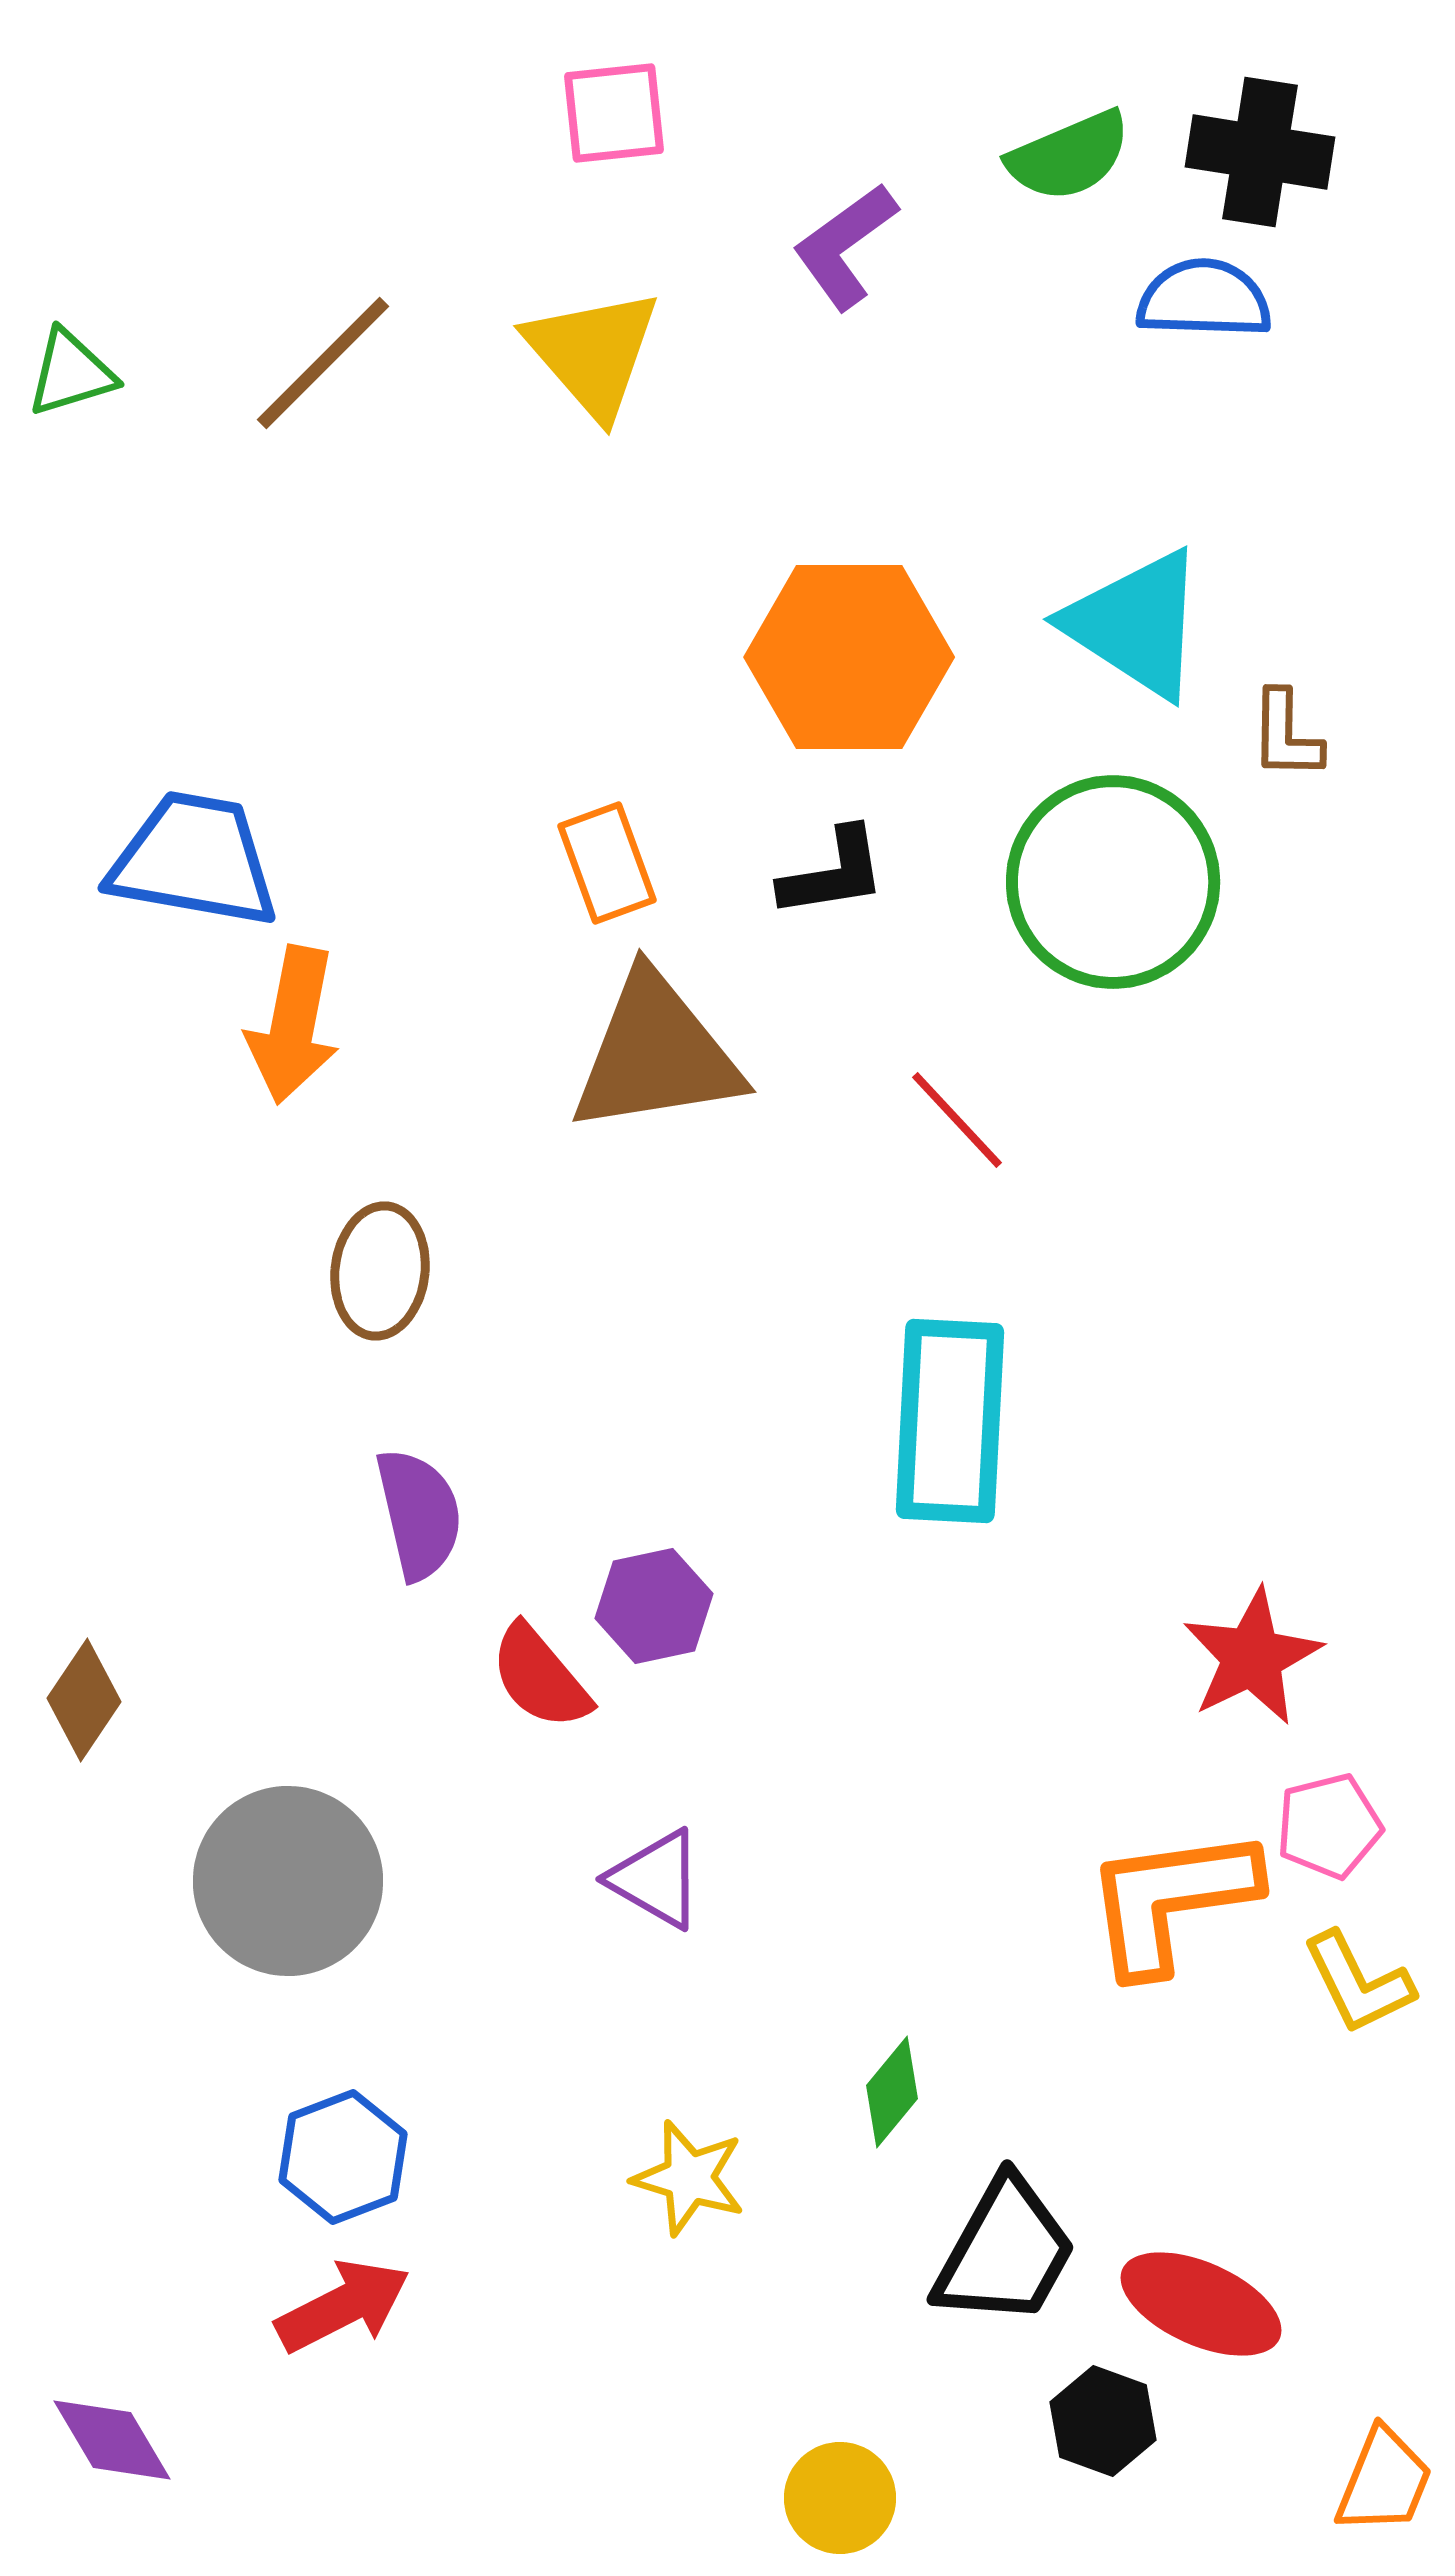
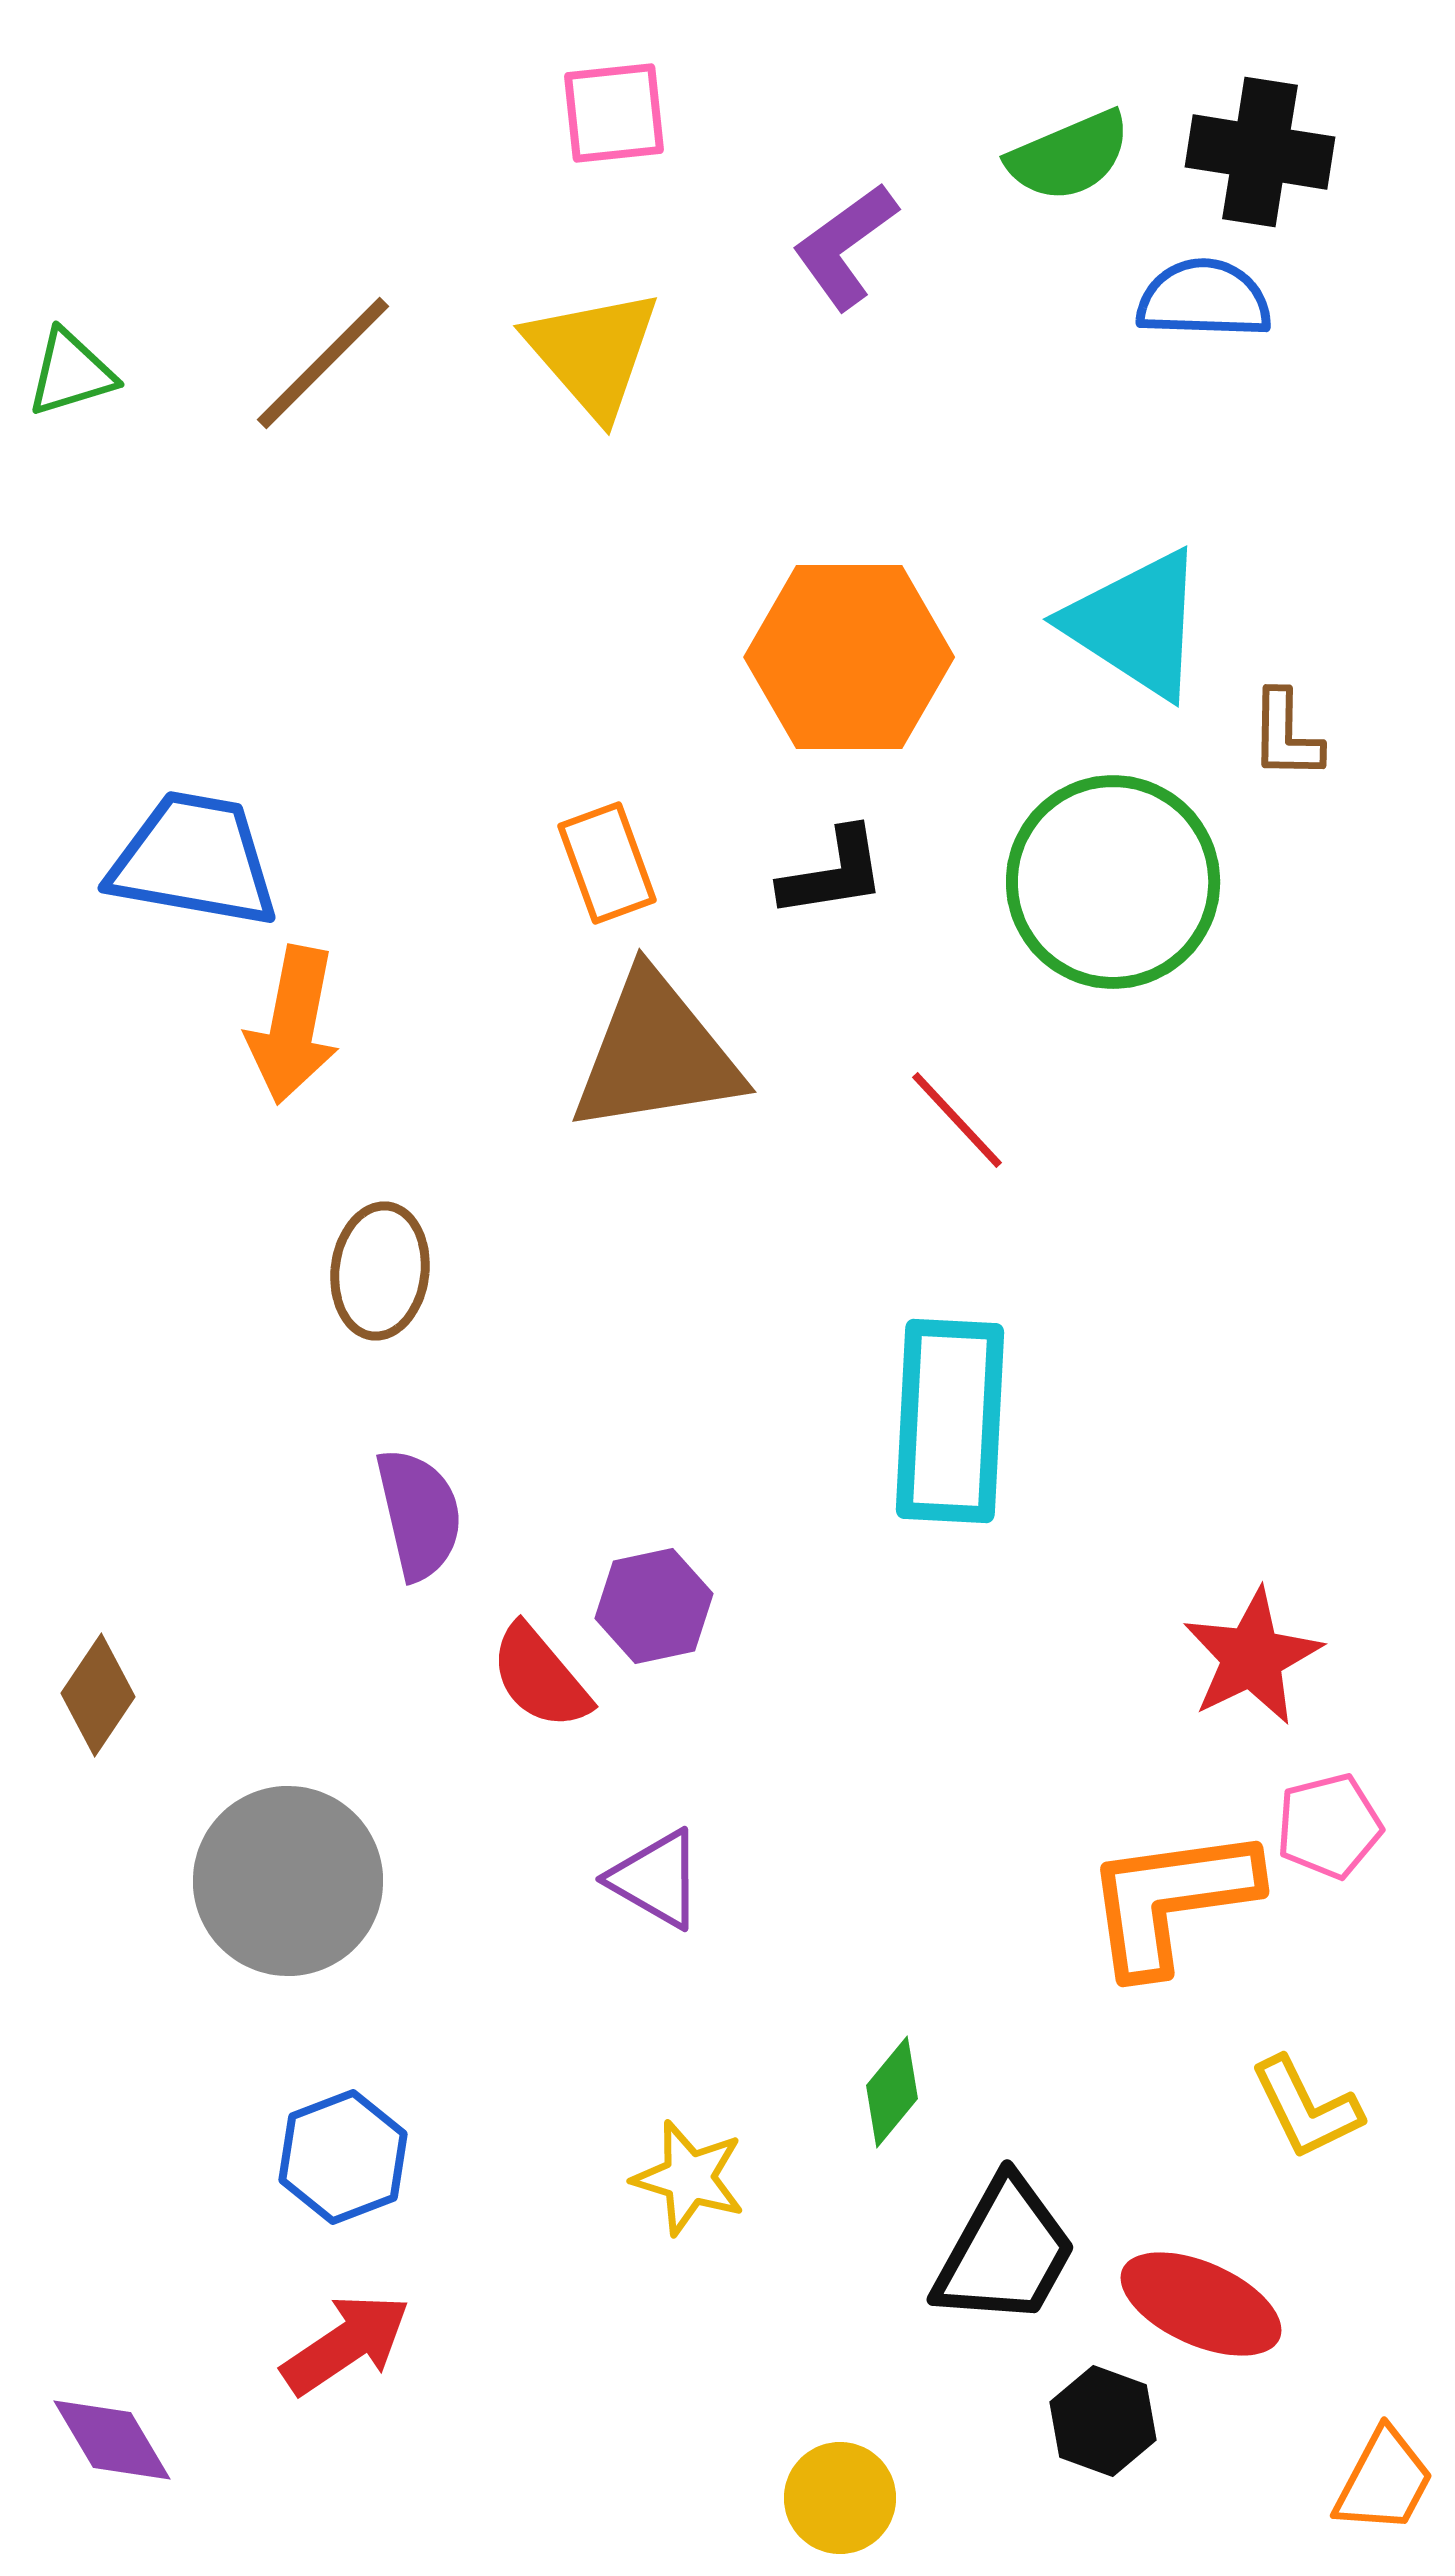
brown diamond: moved 14 px right, 5 px up
yellow L-shape: moved 52 px left, 125 px down
red arrow: moved 3 px right, 38 px down; rotated 7 degrees counterclockwise
orange trapezoid: rotated 6 degrees clockwise
